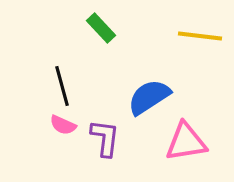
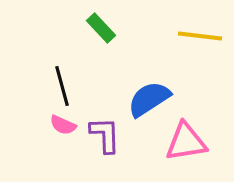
blue semicircle: moved 2 px down
purple L-shape: moved 3 px up; rotated 9 degrees counterclockwise
